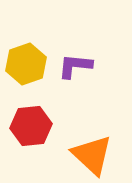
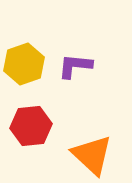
yellow hexagon: moved 2 px left
